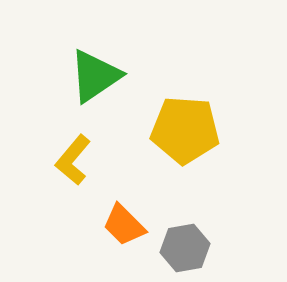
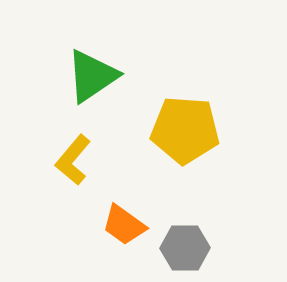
green triangle: moved 3 px left
orange trapezoid: rotated 9 degrees counterclockwise
gray hexagon: rotated 9 degrees clockwise
